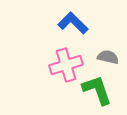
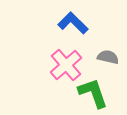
pink cross: rotated 24 degrees counterclockwise
green L-shape: moved 4 px left, 3 px down
